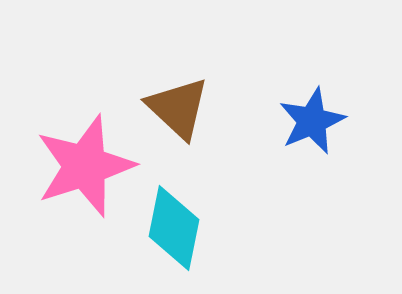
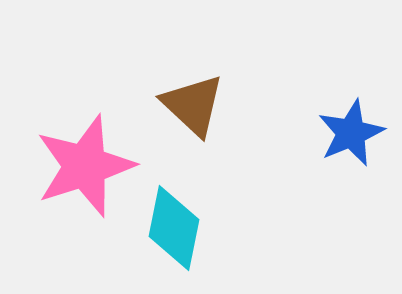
brown triangle: moved 15 px right, 3 px up
blue star: moved 39 px right, 12 px down
